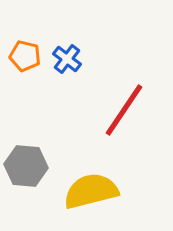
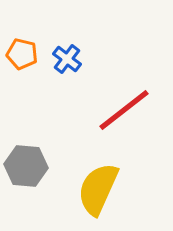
orange pentagon: moved 3 px left, 2 px up
red line: rotated 18 degrees clockwise
yellow semicircle: moved 7 px right, 2 px up; rotated 52 degrees counterclockwise
